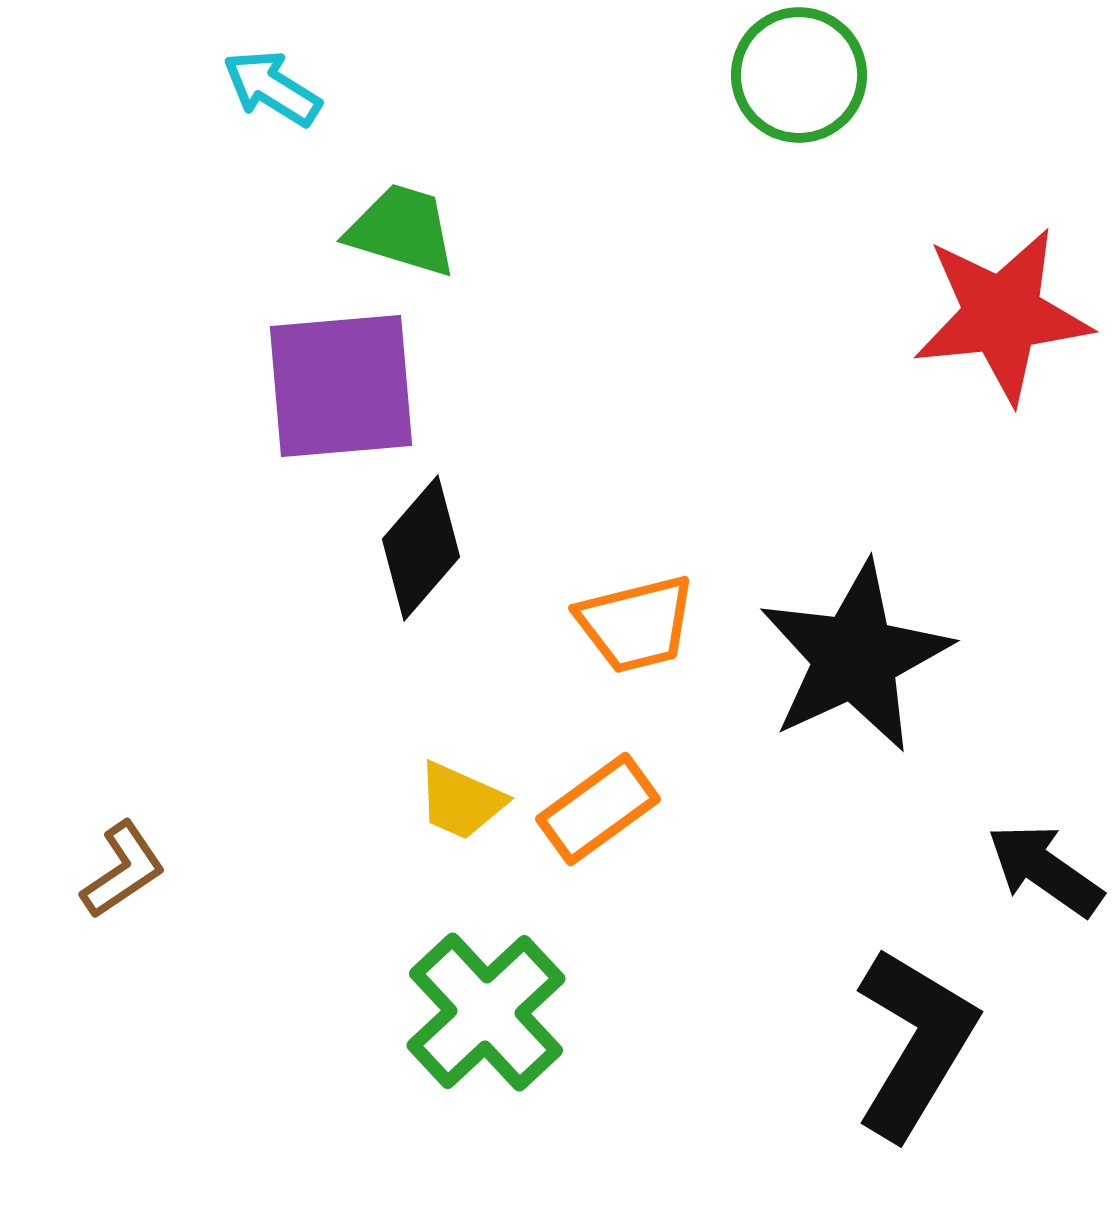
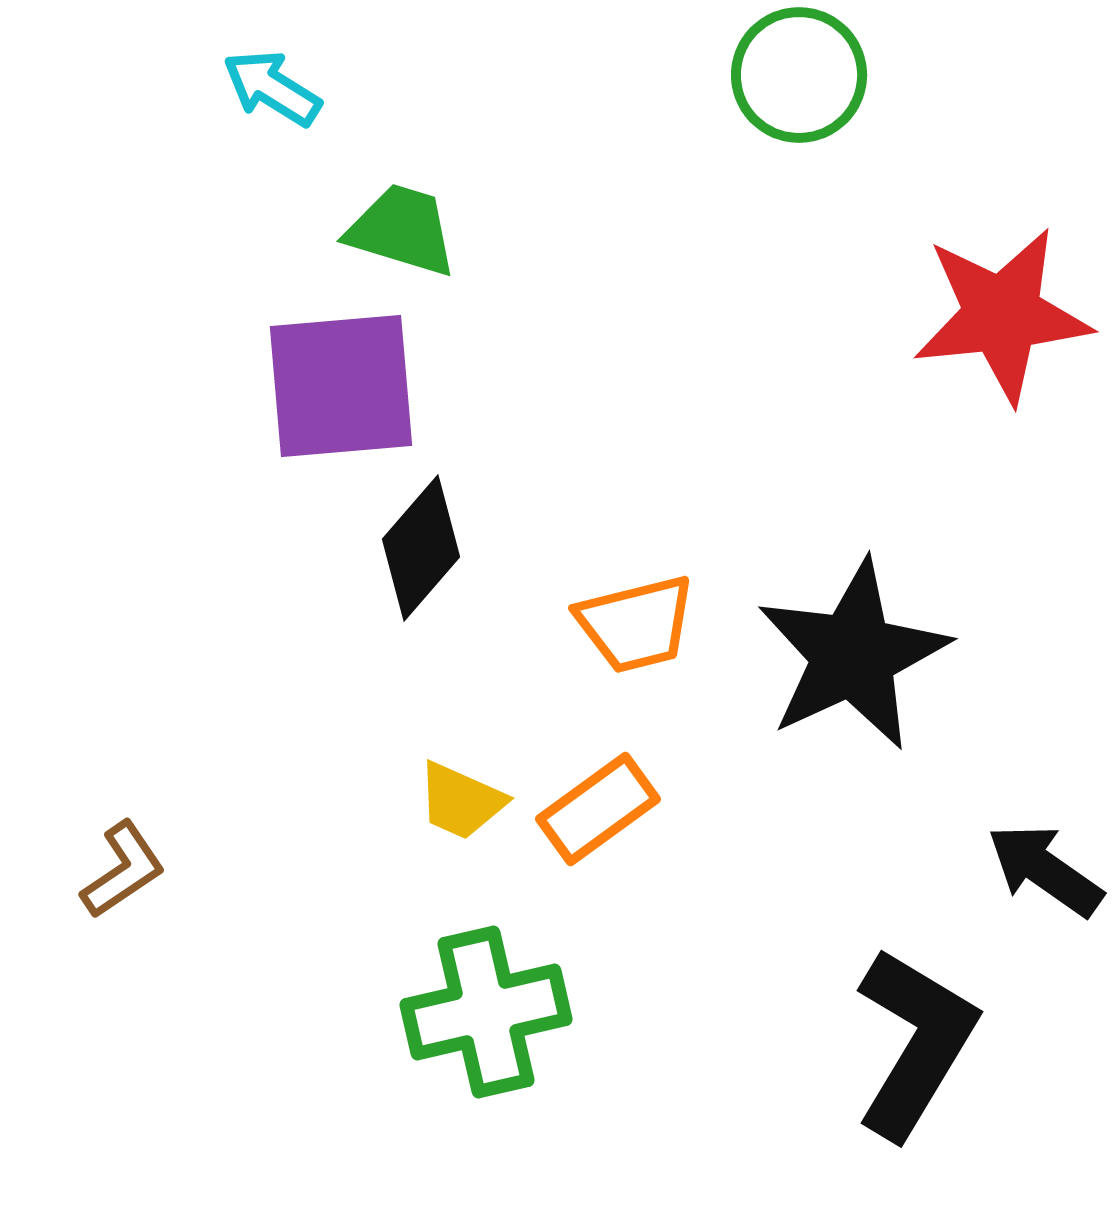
black star: moved 2 px left, 2 px up
green cross: rotated 30 degrees clockwise
